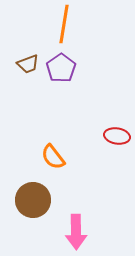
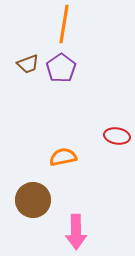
orange semicircle: moved 10 px right; rotated 116 degrees clockwise
